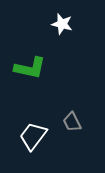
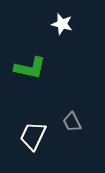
white trapezoid: rotated 12 degrees counterclockwise
